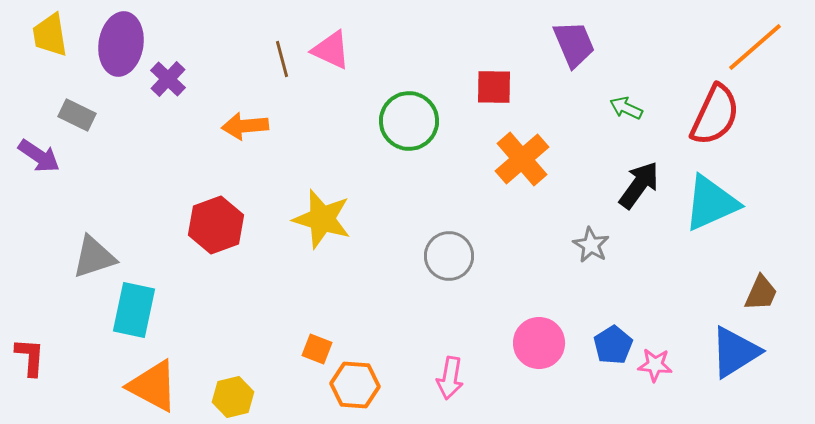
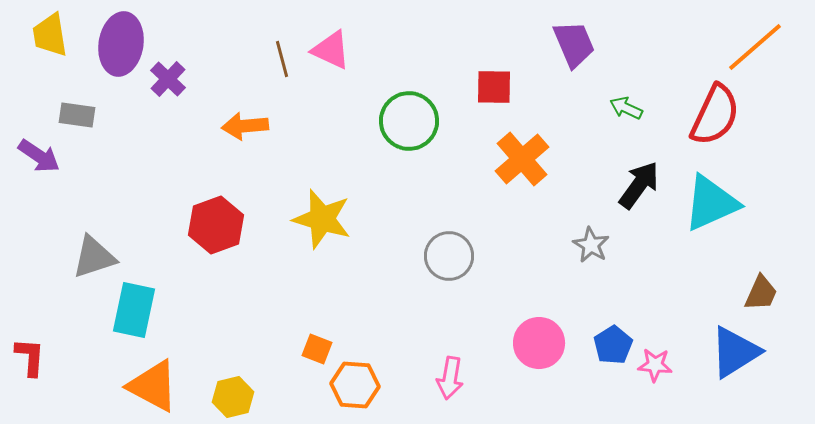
gray rectangle: rotated 18 degrees counterclockwise
